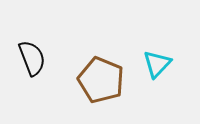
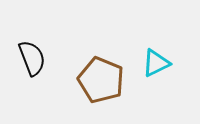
cyan triangle: moved 1 px left, 1 px up; rotated 20 degrees clockwise
